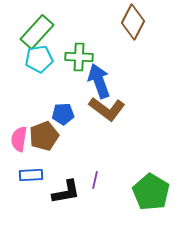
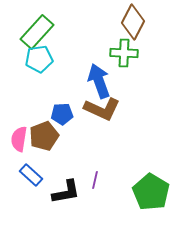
green cross: moved 45 px right, 4 px up
brown L-shape: moved 5 px left; rotated 12 degrees counterclockwise
blue pentagon: moved 1 px left
blue rectangle: rotated 45 degrees clockwise
